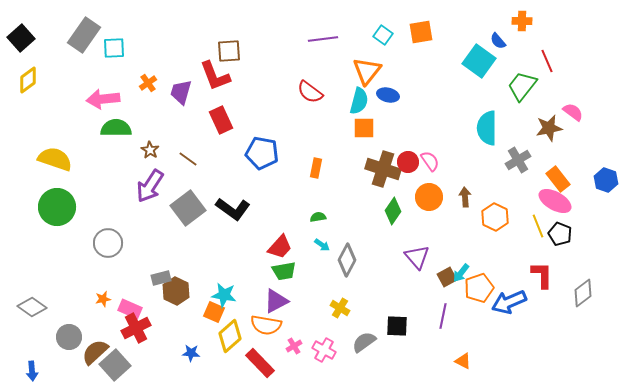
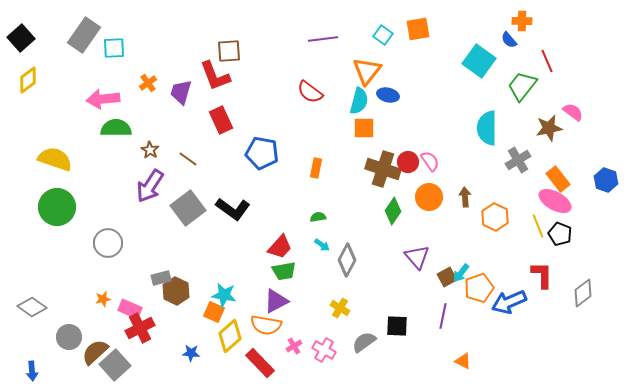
orange square at (421, 32): moved 3 px left, 3 px up
blue semicircle at (498, 41): moved 11 px right, 1 px up
red cross at (136, 328): moved 4 px right
